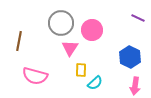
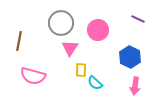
purple line: moved 1 px down
pink circle: moved 6 px right
pink semicircle: moved 2 px left
cyan semicircle: rotated 84 degrees clockwise
